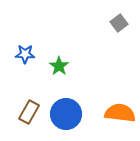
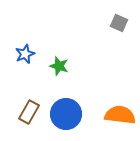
gray square: rotated 30 degrees counterclockwise
blue star: rotated 24 degrees counterclockwise
green star: rotated 18 degrees counterclockwise
orange semicircle: moved 2 px down
